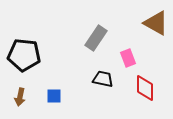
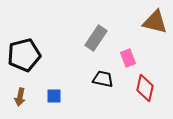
brown triangle: moved 1 px left, 1 px up; rotated 16 degrees counterclockwise
black pentagon: rotated 20 degrees counterclockwise
red diamond: rotated 12 degrees clockwise
